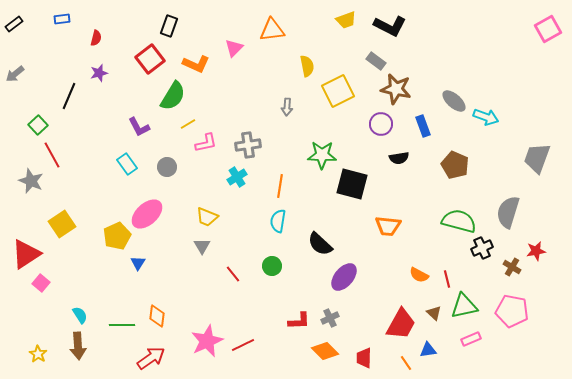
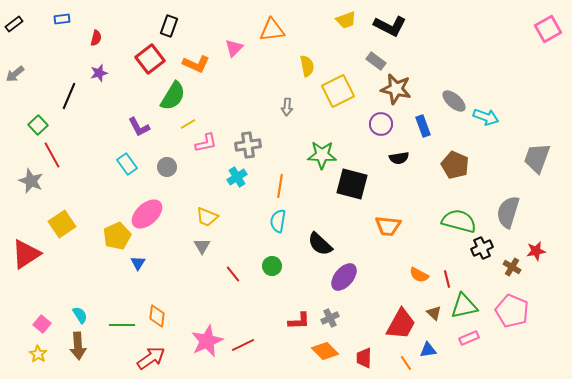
pink square at (41, 283): moved 1 px right, 41 px down
pink pentagon at (512, 311): rotated 12 degrees clockwise
pink rectangle at (471, 339): moved 2 px left, 1 px up
